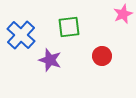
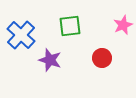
pink star: moved 11 px down
green square: moved 1 px right, 1 px up
red circle: moved 2 px down
